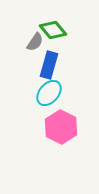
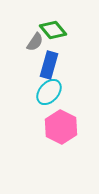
cyan ellipse: moved 1 px up
